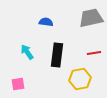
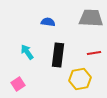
gray trapezoid: rotated 15 degrees clockwise
blue semicircle: moved 2 px right
black rectangle: moved 1 px right
pink square: rotated 24 degrees counterclockwise
